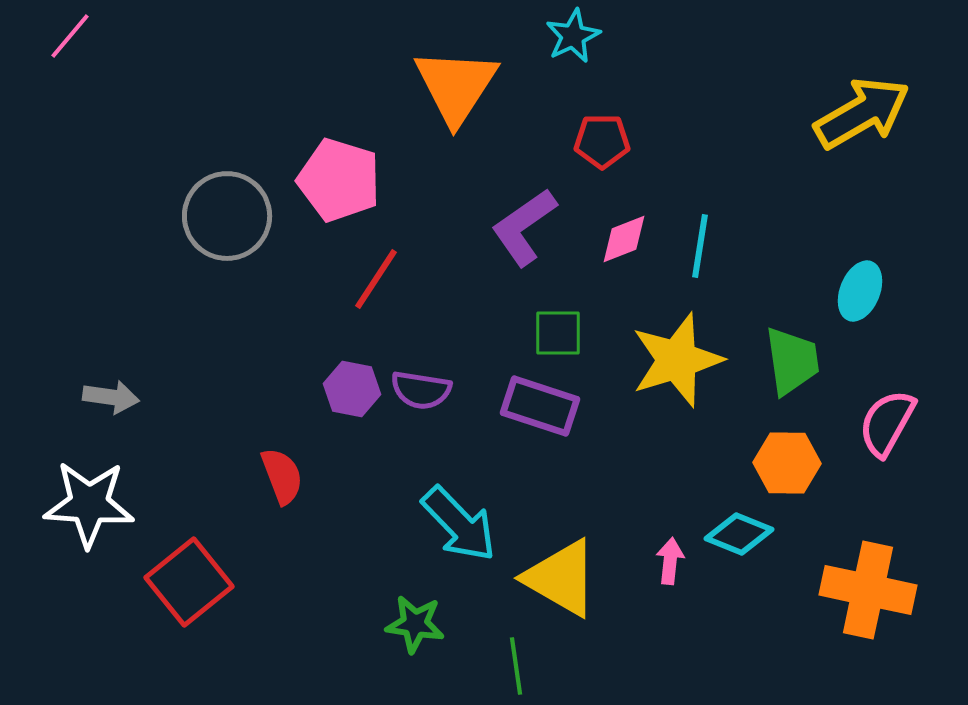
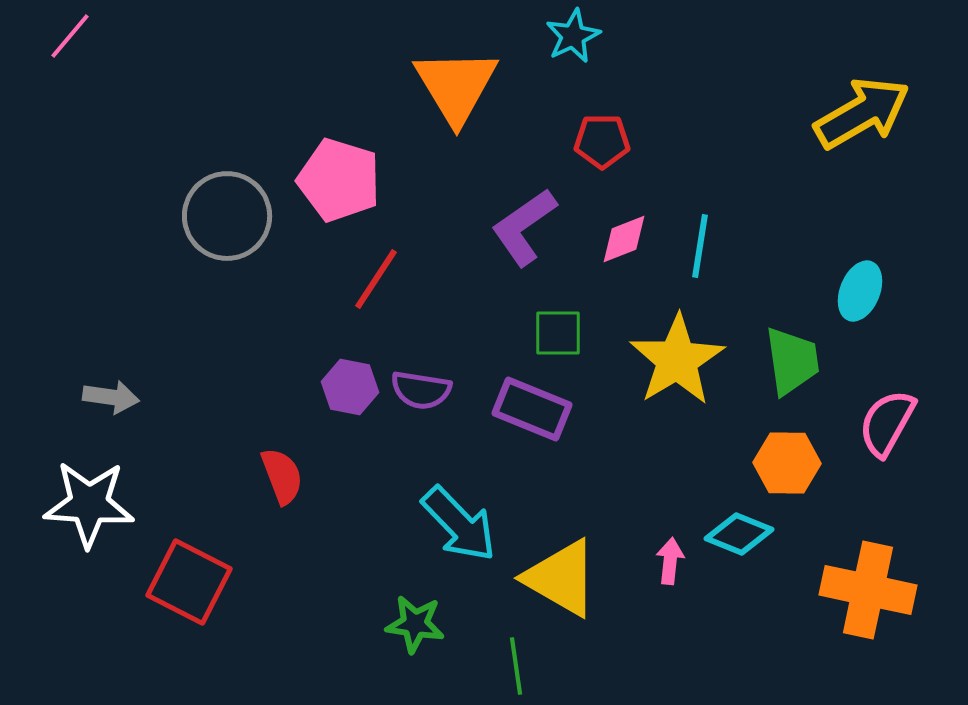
orange triangle: rotated 4 degrees counterclockwise
yellow star: rotated 14 degrees counterclockwise
purple hexagon: moved 2 px left, 2 px up
purple rectangle: moved 8 px left, 3 px down; rotated 4 degrees clockwise
red square: rotated 24 degrees counterclockwise
